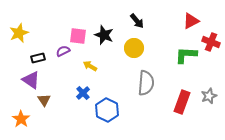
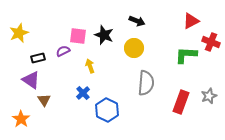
black arrow: rotated 28 degrees counterclockwise
yellow arrow: rotated 40 degrees clockwise
red rectangle: moved 1 px left
